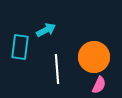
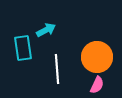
cyan rectangle: moved 3 px right, 1 px down; rotated 15 degrees counterclockwise
orange circle: moved 3 px right
pink semicircle: moved 2 px left
